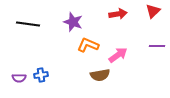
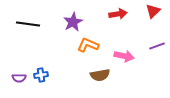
purple star: rotated 24 degrees clockwise
purple line: rotated 21 degrees counterclockwise
pink arrow: moved 6 px right, 1 px down; rotated 48 degrees clockwise
